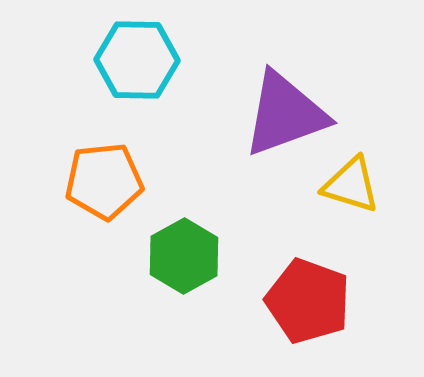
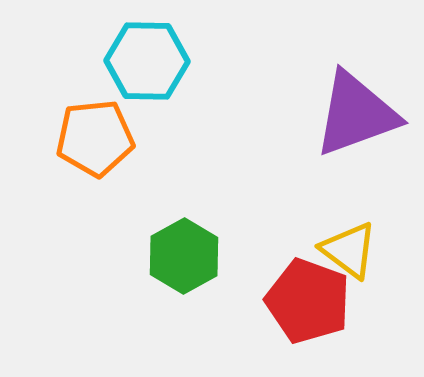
cyan hexagon: moved 10 px right, 1 px down
purple triangle: moved 71 px right
orange pentagon: moved 9 px left, 43 px up
yellow triangle: moved 2 px left, 65 px down; rotated 20 degrees clockwise
